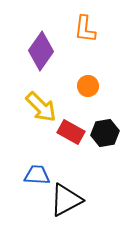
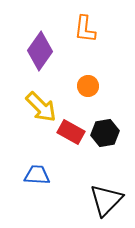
purple diamond: moved 1 px left
black triangle: moved 40 px right; rotated 18 degrees counterclockwise
